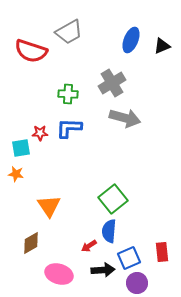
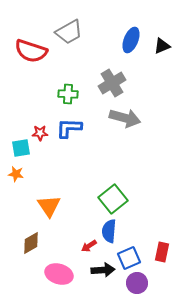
red rectangle: rotated 18 degrees clockwise
